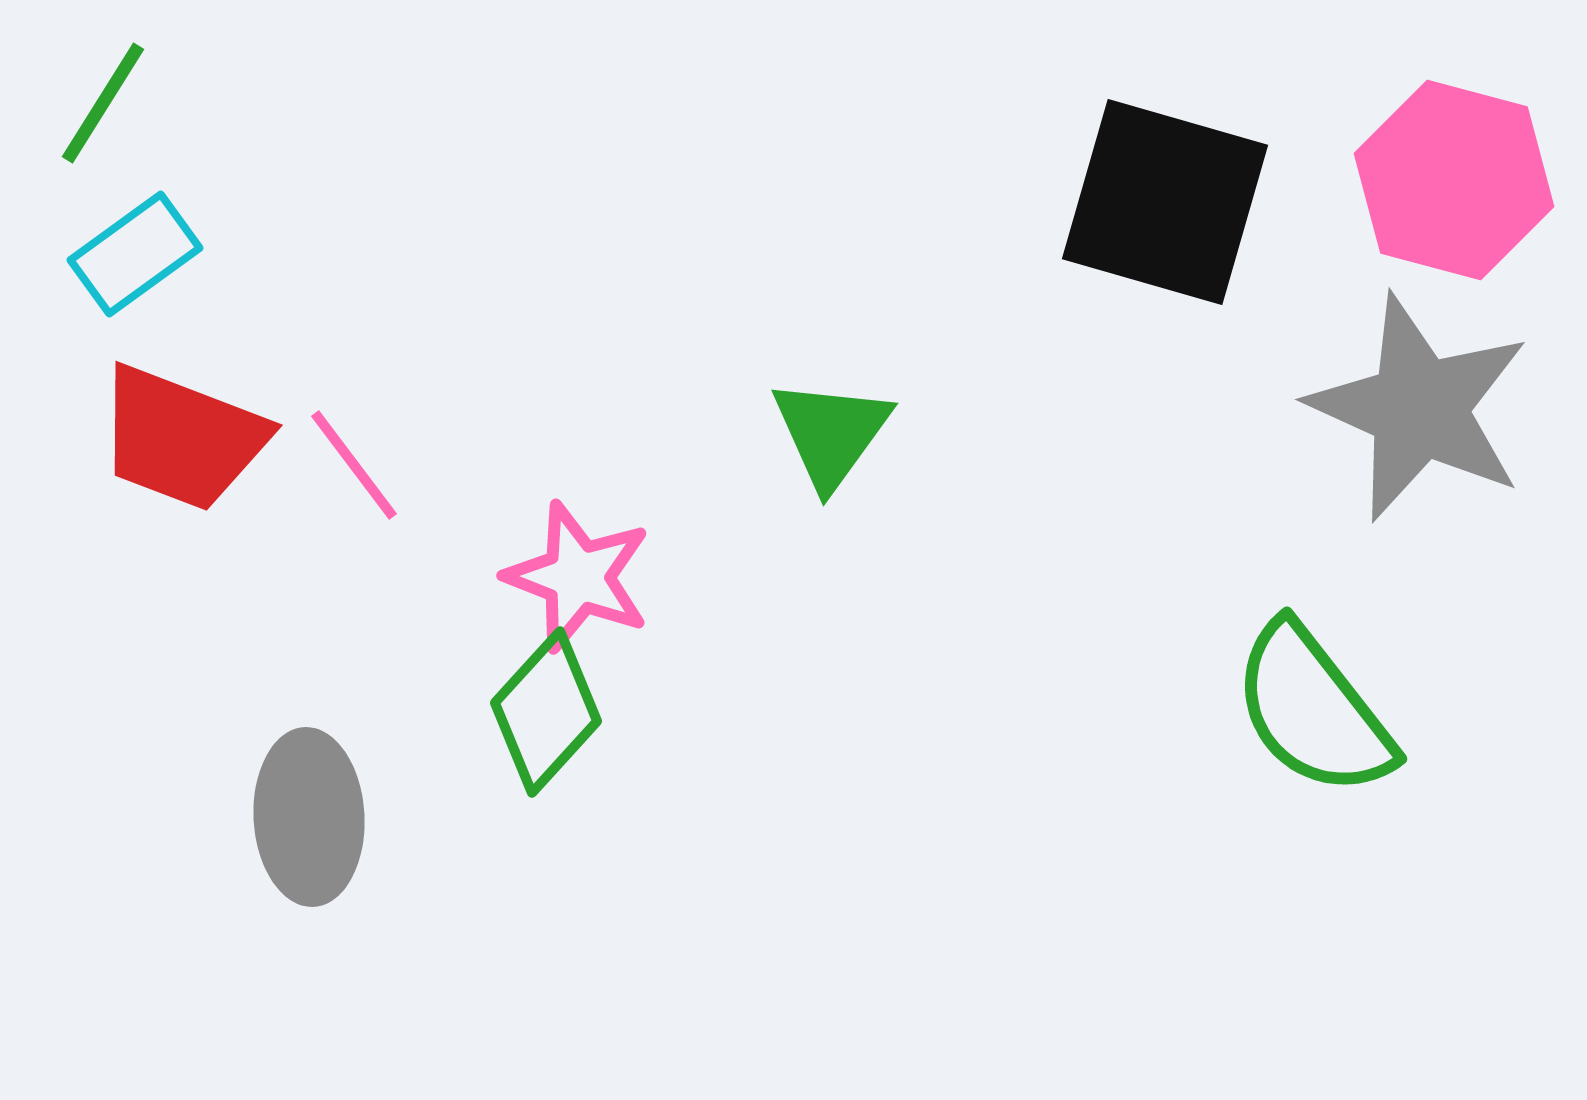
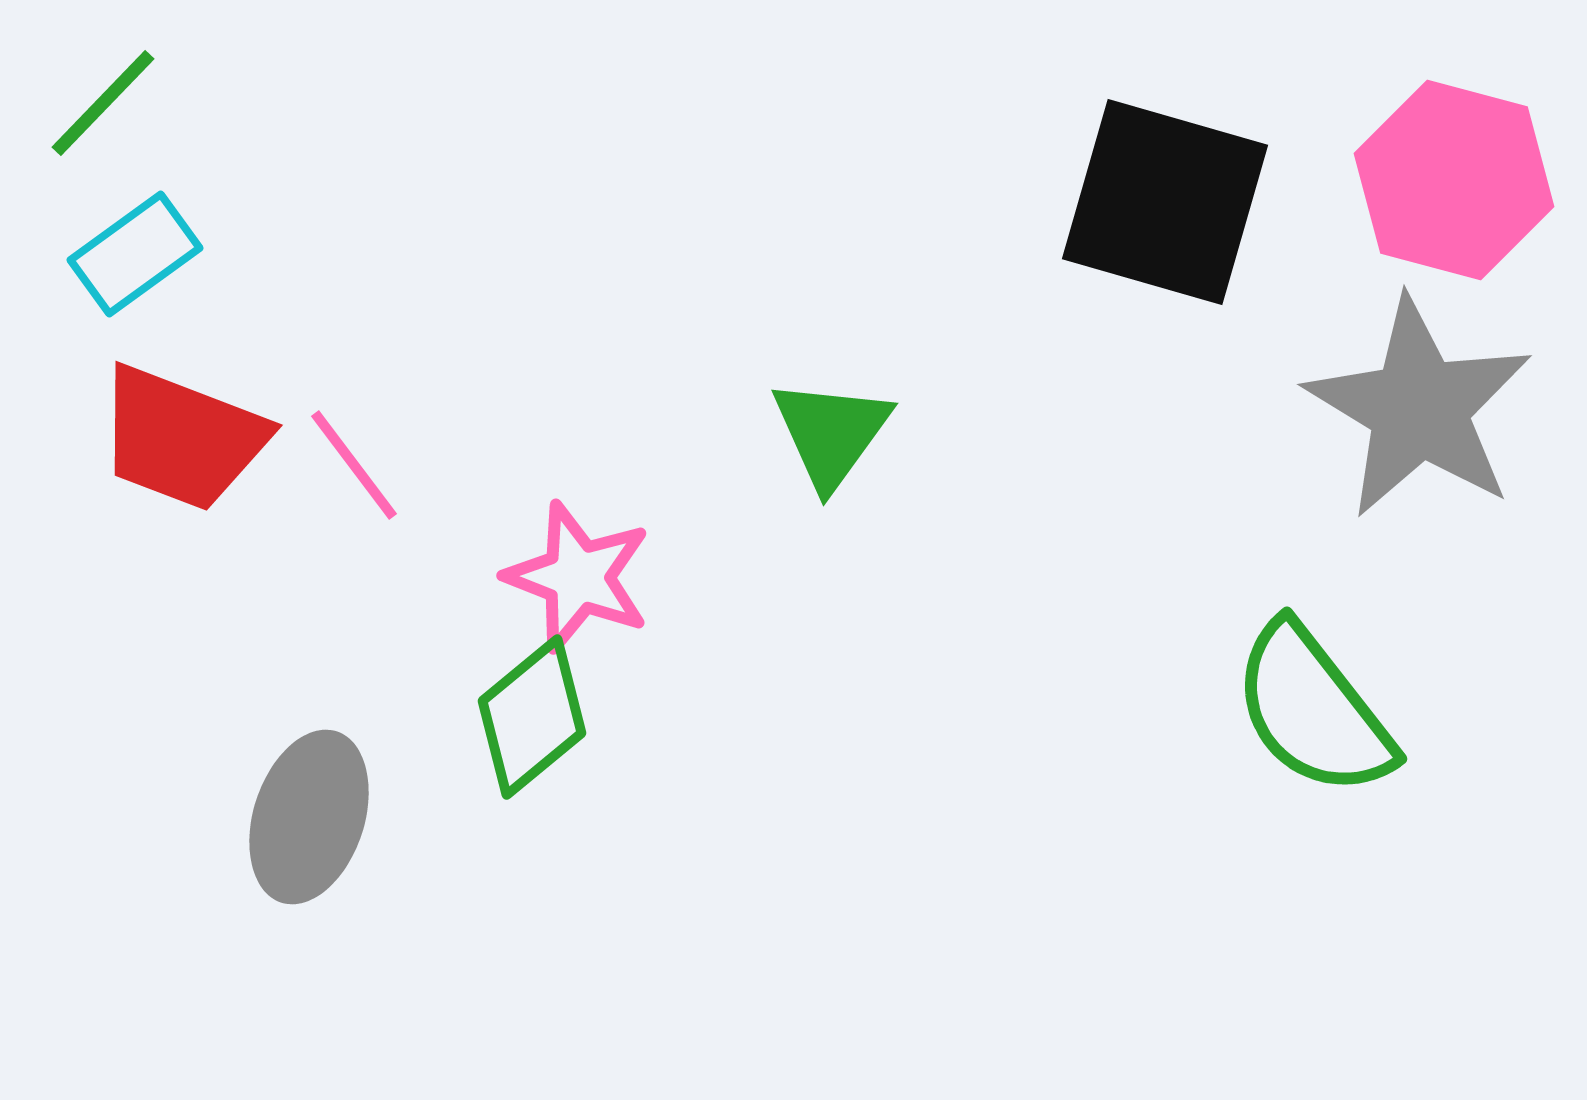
green line: rotated 12 degrees clockwise
gray star: rotated 7 degrees clockwise
green diamond: moved 14 px left, 5 px down; rotated 8 degrees clockwise
gray ellipse: rotated 21 degrees clockwise
